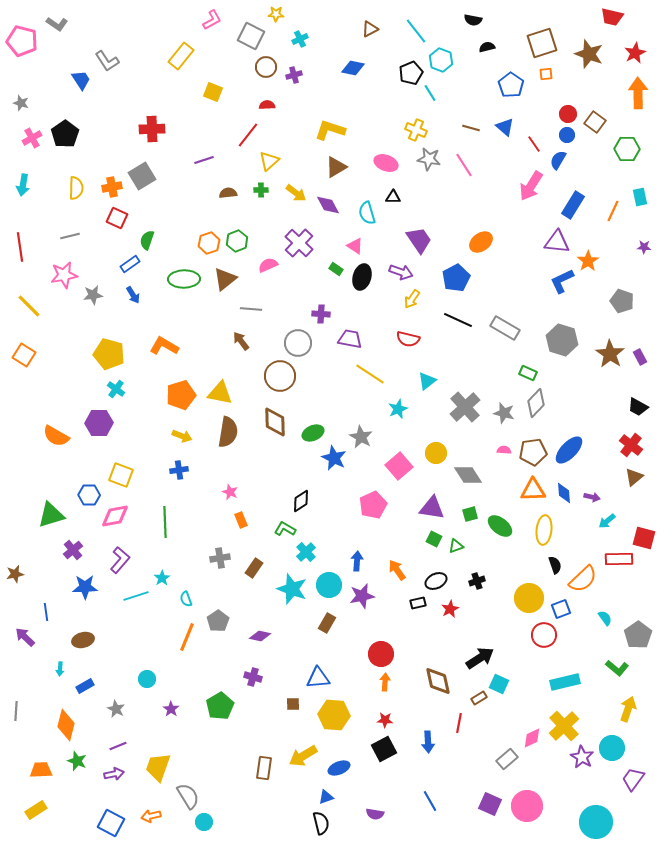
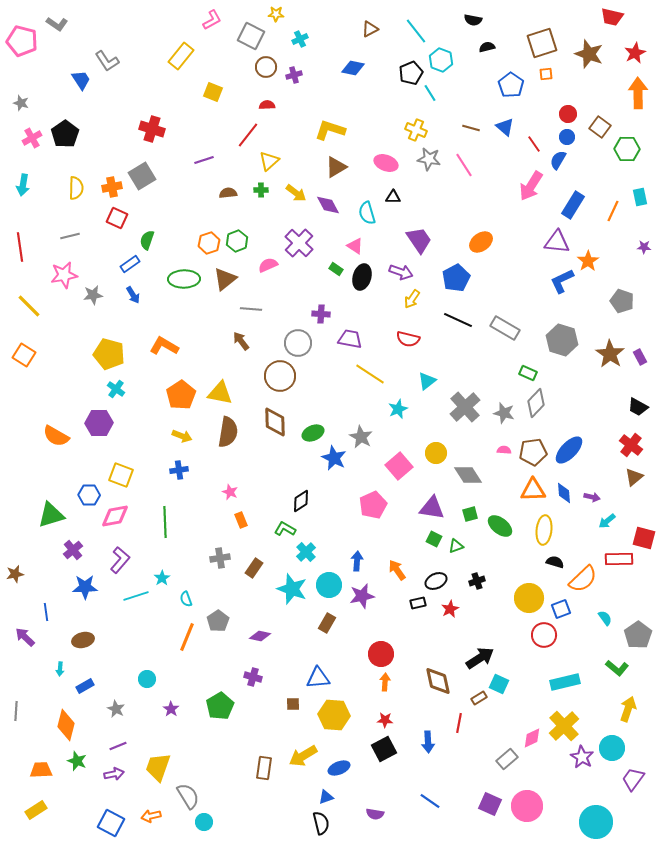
brown square at (595, 122): moved 5 px right, 5 px down
red cross at (152, 129): rotated 20 degrees clockwise
blue circle at (567, 135): moved 2 px down
orange pentagon at (181, 395): rotated 16 degrees counterclockwise
black semicircle at (555, 565): moved 3 px up; rotated 54 degrees counterclockwise
blue line at (430, 801): rotated 25 degrees counterclockwise
